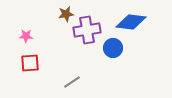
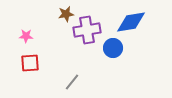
blue diamond: rotated 16 degrees counterclockwise
gray line: rotated 18 degrees counterclockwise
